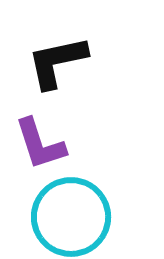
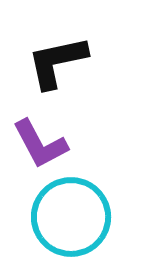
purple L-shape: rotated 10 degrees counterclockwise
